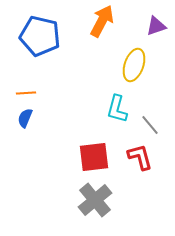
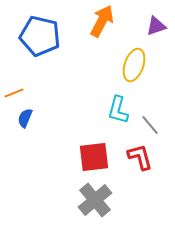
orange line: moved 12 px left; rotated 18 degrees counterclockwise
cyan L-shape: moved 1 px right, 1 px down
